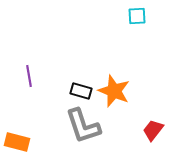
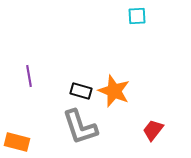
gray L-shape: moved 3 px left, 1 px down
